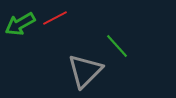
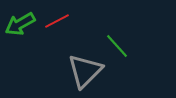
red line: moved 2 px right, 3 px down
